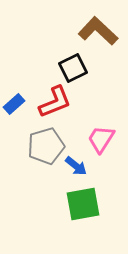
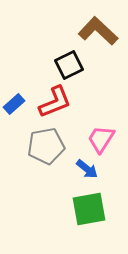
black square: moved 4 px left, 3 px up
gray pentagon: rotated 6 degrees clockwise
blue arrow: moved 11 px right, 3 px down
green square: moved 6 px right, 5 px down
